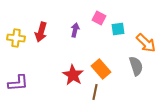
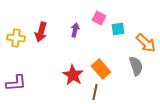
purple L-shape: moved 2 px left
